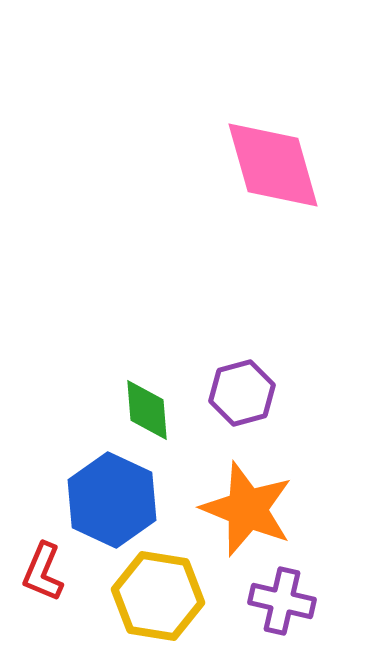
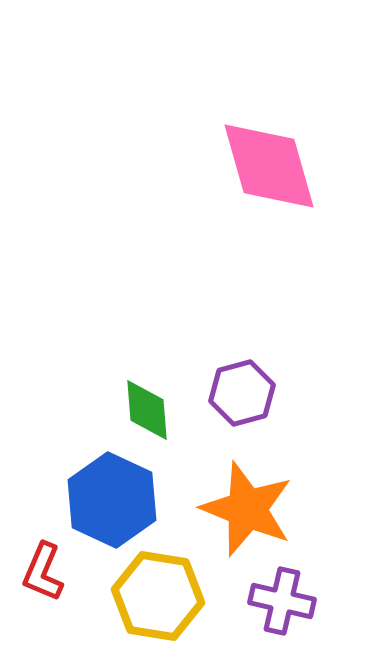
pink diamond: moved 4 px left, 1 px down
